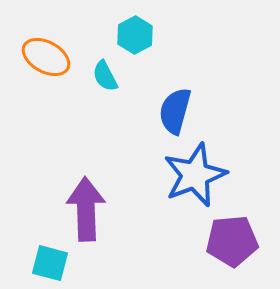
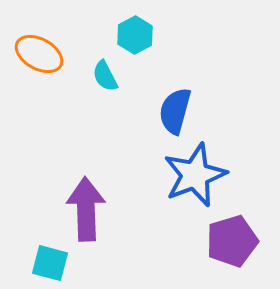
orange ellipse: moved 7 px left, 3 px up
purple pentagon: rotated 12 degrees counterclockwise
